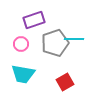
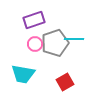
pink circle: moved 14 px right
